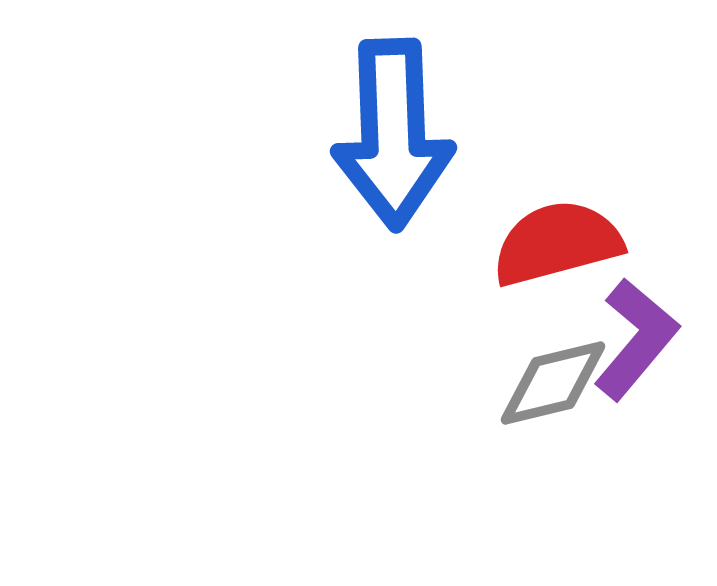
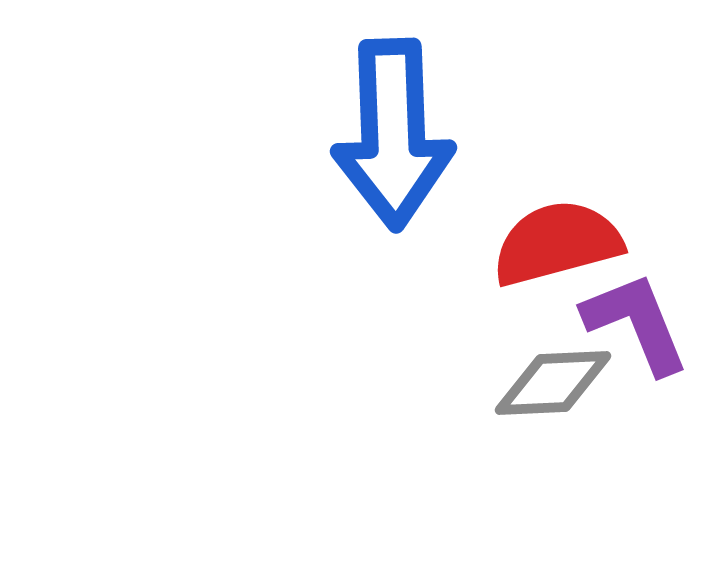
purple L-shape: moved 16 px up; rotated 62 degrees counterclockwise
gray diamond: rotated 11 degrees clockwise
